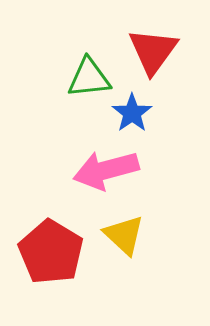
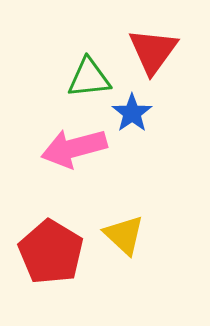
pink arrow: moved 32 px left, 22 px up
